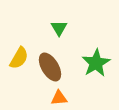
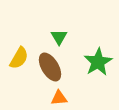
green triangle: moved 9 px down
green star: moved 2 px right, 1 px up
